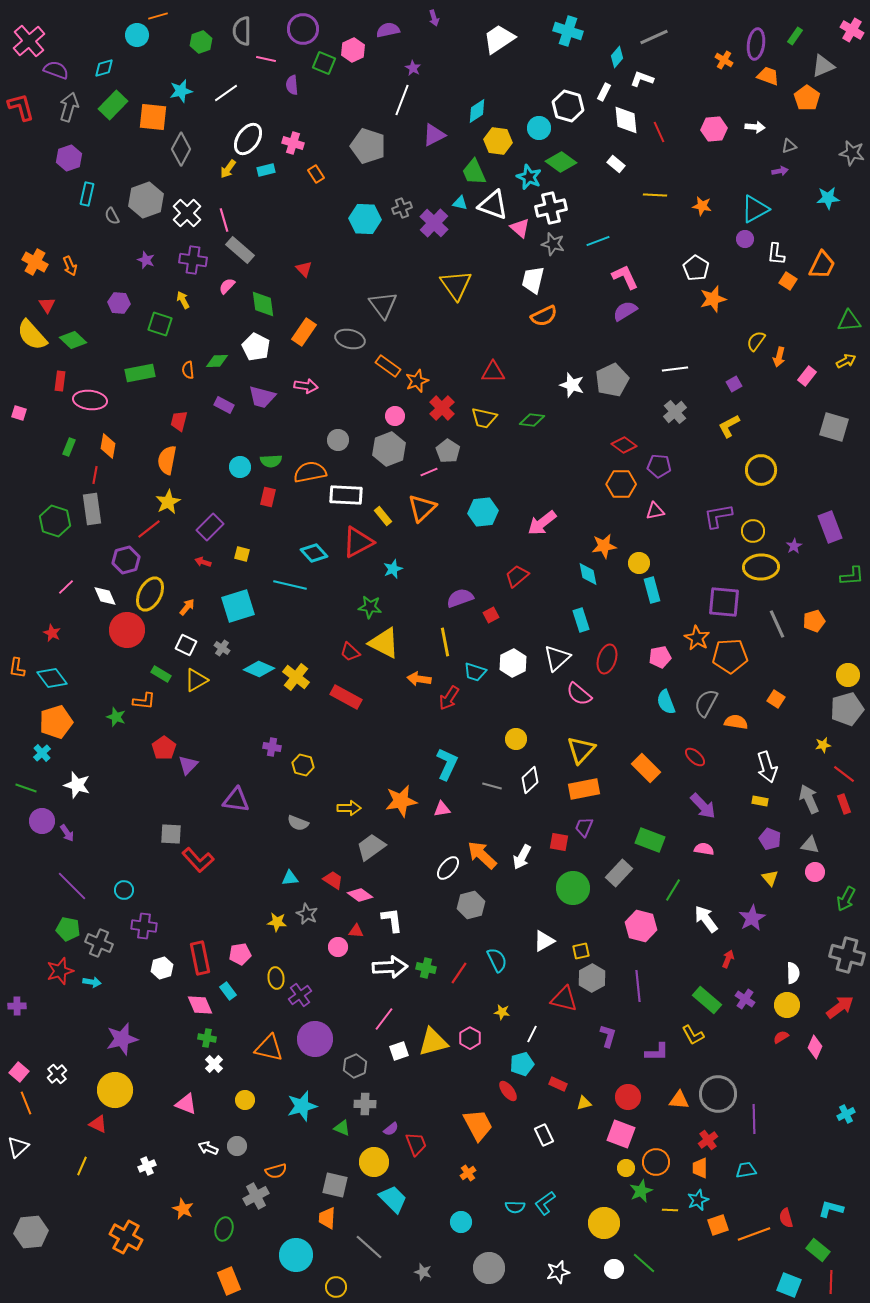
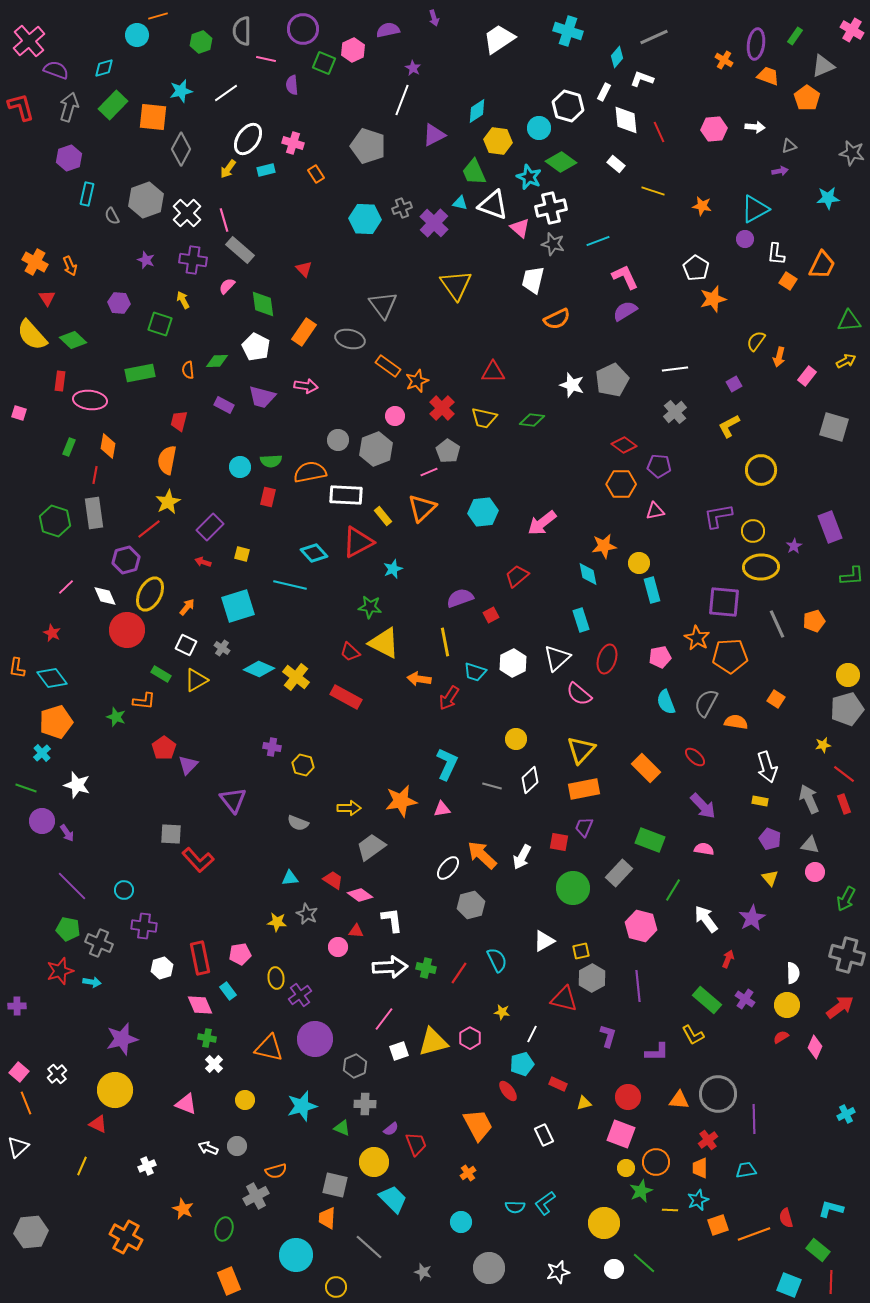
yellow line at (655, 195): moved 2 px left, 4 px up; rotated 15 degrees clockwise
red triangle at (47, 305): moved 7 px up
orange semicircle at (544, 316): moved 13 px right, 3 px down
gray hexagon at (389, 449): moved 13 px left
gray rectangle at (92, 509): moved 2 px right, 4 px down
purple triangle at (236, 800): moved 3 px left; rotated 44 degrees clockwise
